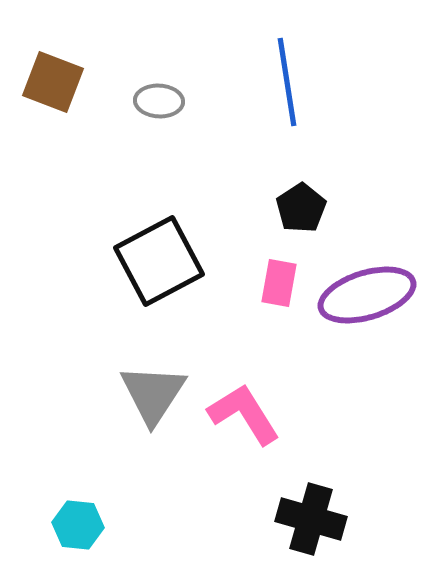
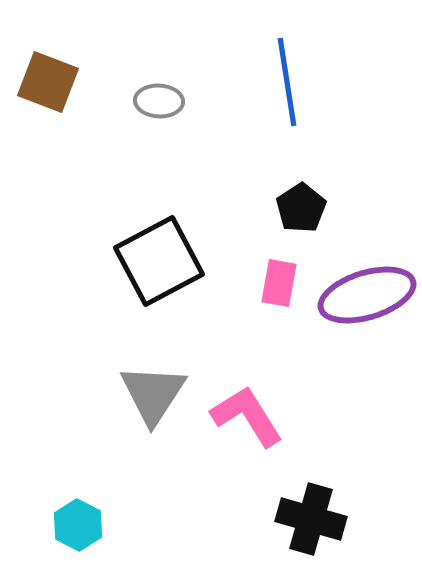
brown square: moved 5 px left
pink L-shape: moved 3 px right, 2 px down
cyan hexagon: rotated 21 degrees clockwise
